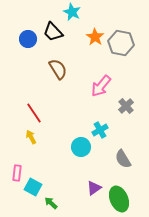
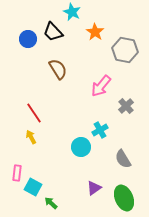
orange star: moved 5 px up
gray hexagon: moved 4 px right, 7 px down
green ellipse: moved 5 px right, 1 px up
